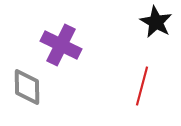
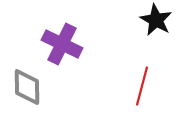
black star: moved 2 px up
purple cross: moved 1 px right, 1 px up
